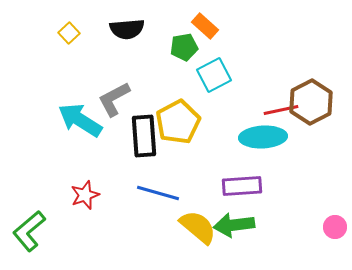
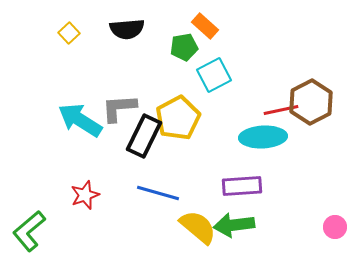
gray L-shape: moved 5 px right, 9 px down; rotated 24 degrees clockwise
yellow pentagon: moved 4 px up
black rectangle: rotated 30 degrees clockwise
